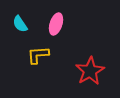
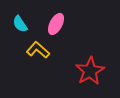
pink ellipse: rotated 10 degrees clockwise
yellow L-shape: moved 5 px up; rotated 45 degrees clockwise
